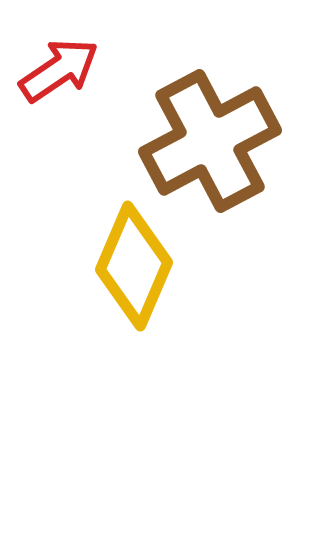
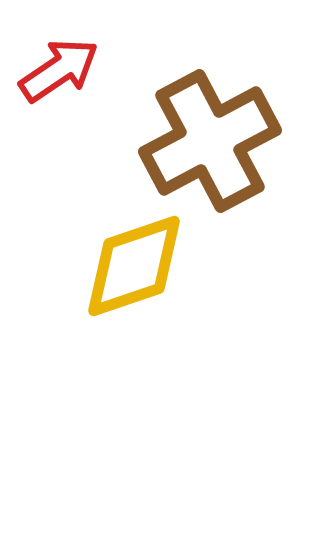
yellow diamond: rotated 48 degrees clockwise
